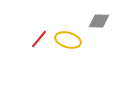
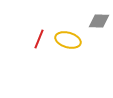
red line: rotated 18 degrees counterclockwise
